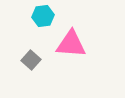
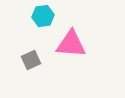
gray square: rotated 24 degrees clockwise
